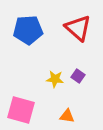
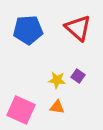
yellow star: moved 2 px right, 1 px down
pink square: rotated 8 degrees clockwise
orange triangle: moved 10 px left, 9 px up
